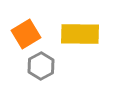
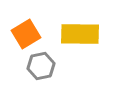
gray hexagon: rotated 16 degrees clockwise
